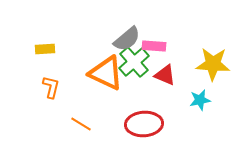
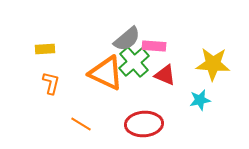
orange L-shape: moved 4 px up
